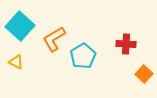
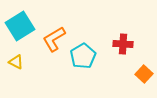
cyan square: rotated 16 degrees clockwise
red cross: moved 3 px left
